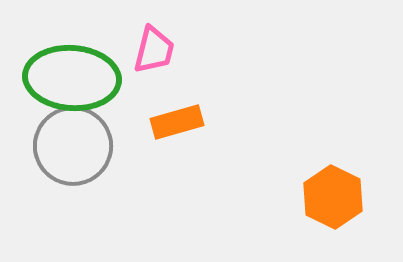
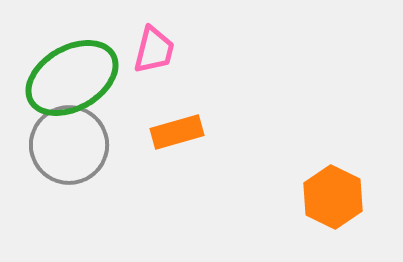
green ellipse: rotated 34 degrees counterclockwise
orange rectangle: moved 10 px down
gray circle: moved 4 px left, 1 px up
